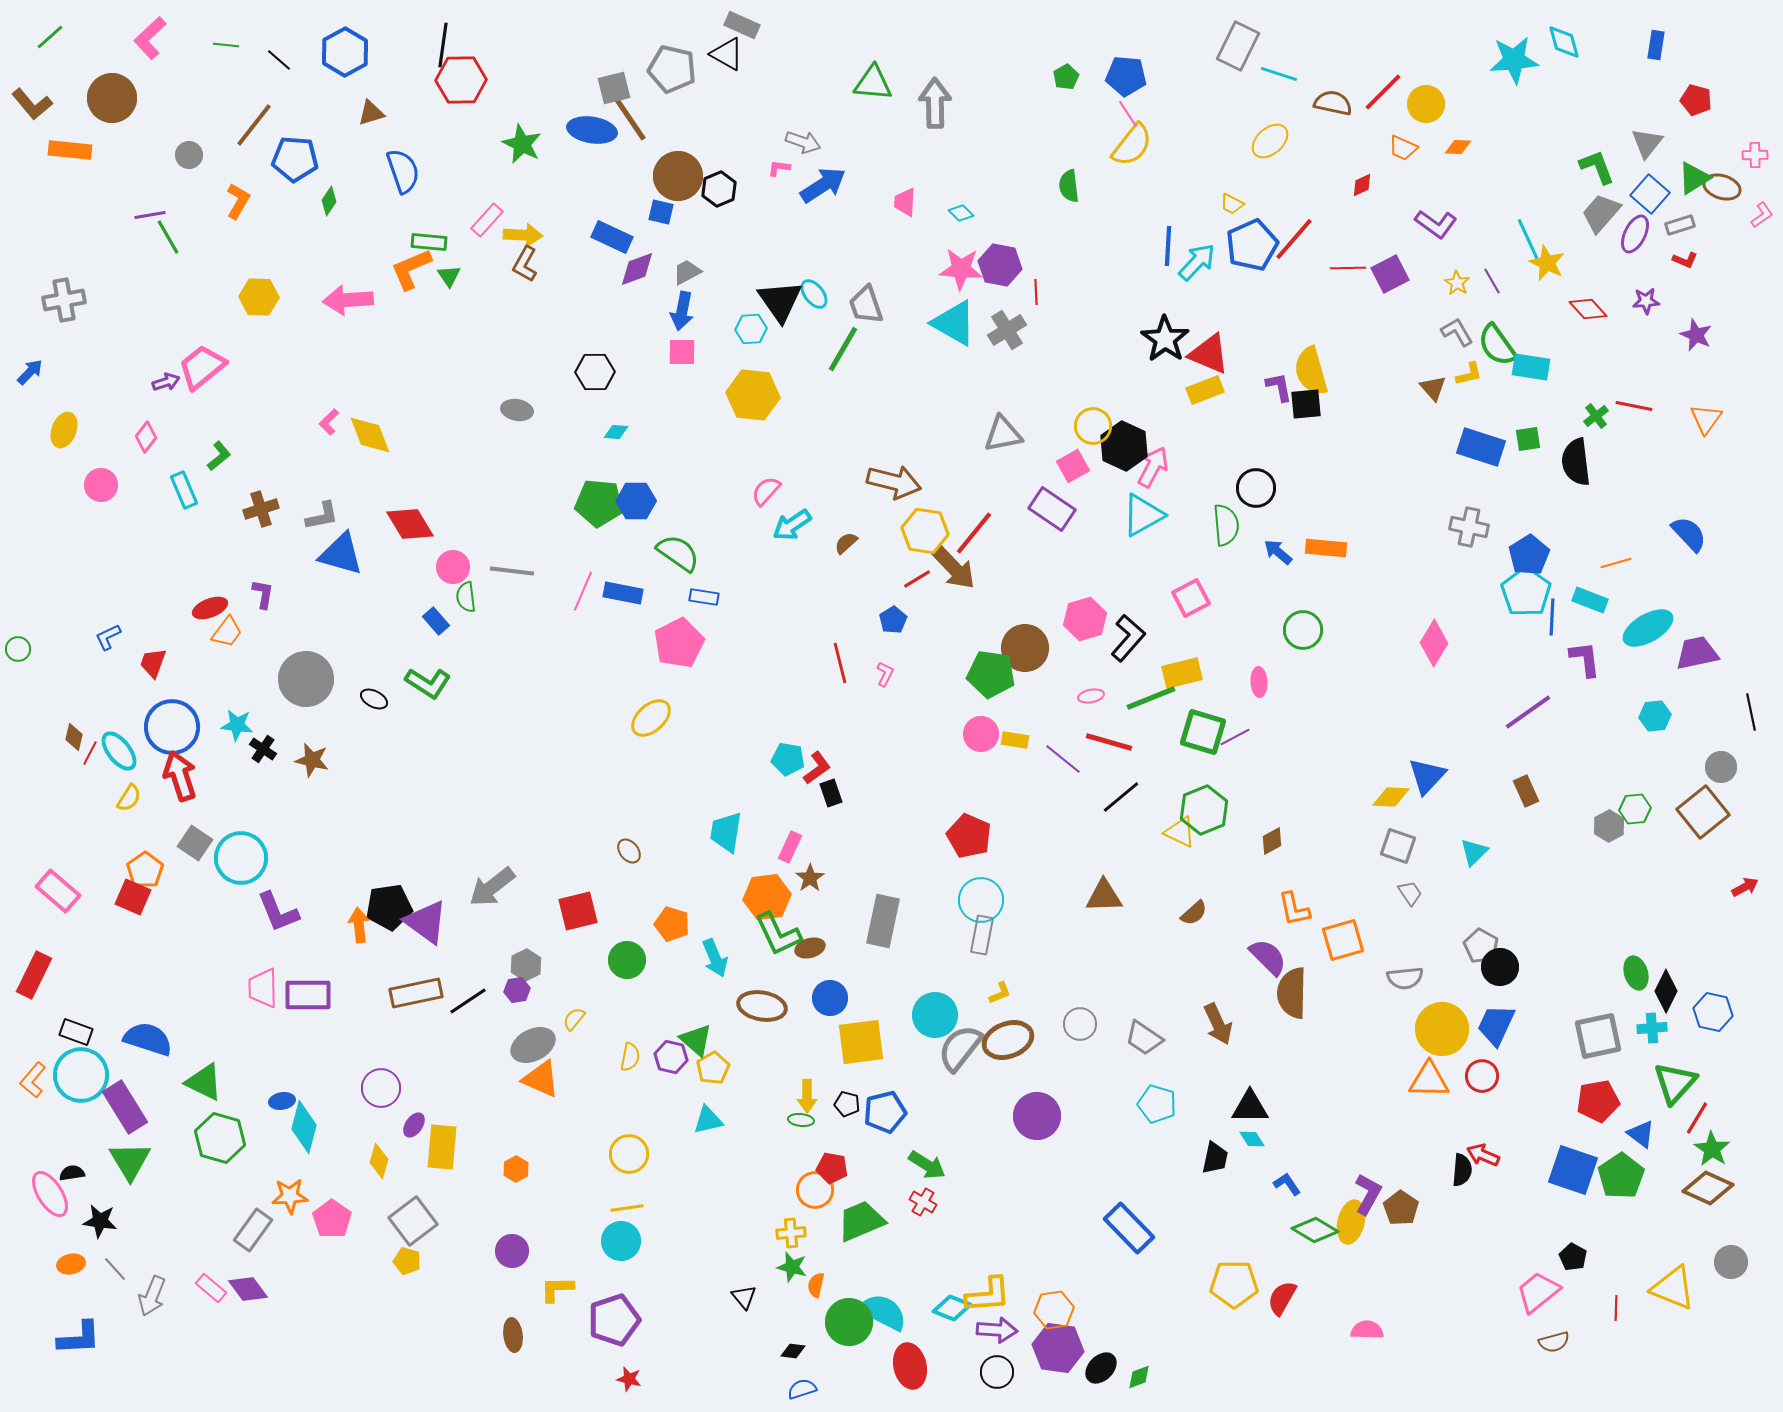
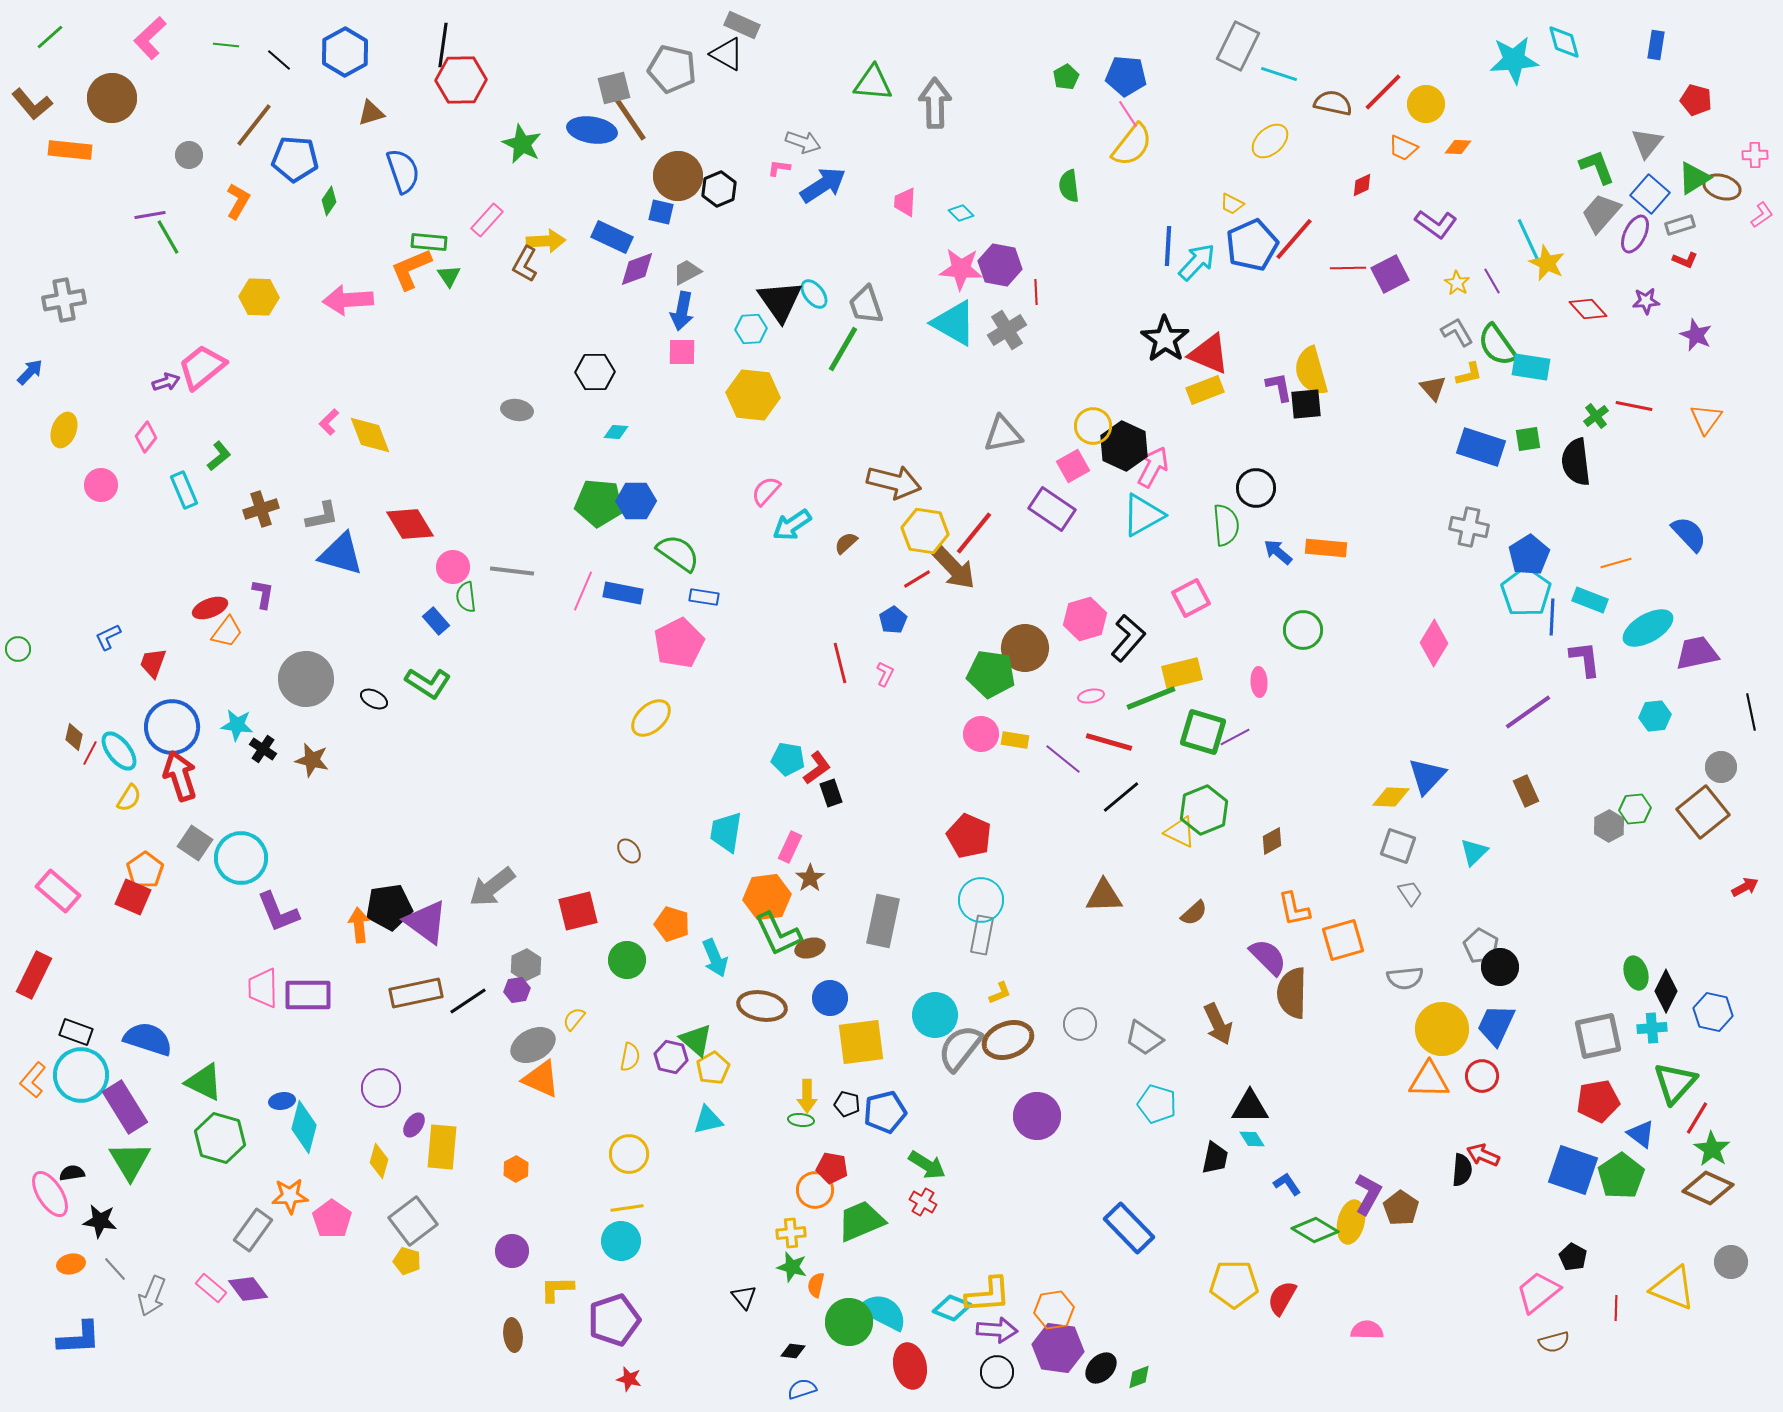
yellow arrow at (523, 235): moved 23 px right, 6 px down; rotated 6 degrees counterclockwise
